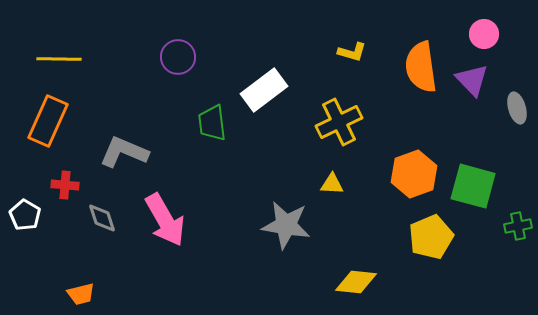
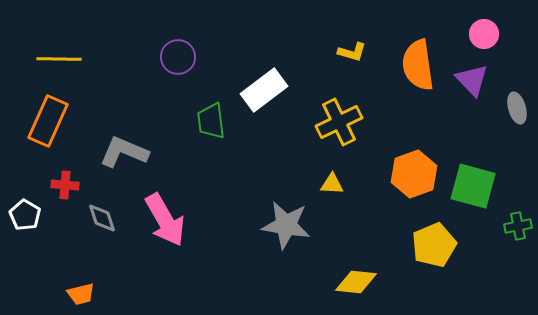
orange semicircle: moved 3 px left, 2 px up
green trapezoid: moved 1 px left, 2 px up
yellow pentagon: moved 3 px right, 8 px down
